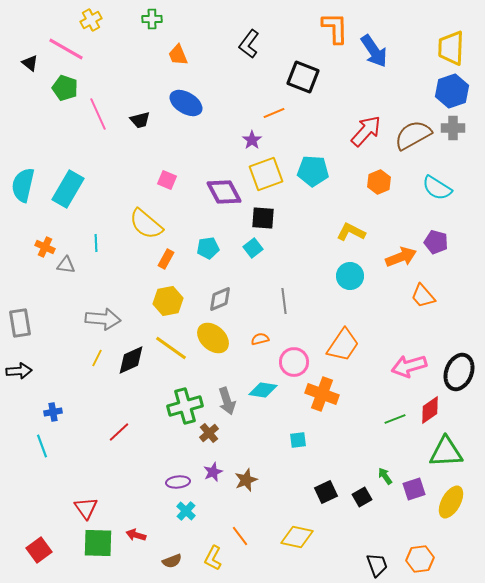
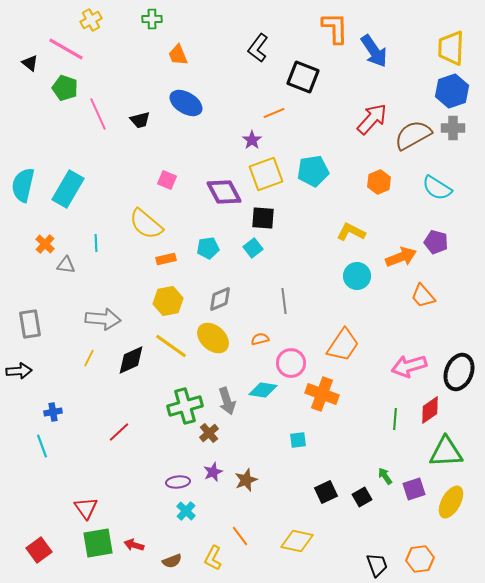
black L-shape at (249, 44): moved 9 px right, 4 px down
red arrow at (366, 131): moved 6 px right, 12 px up
cyan pentagon at (313, 171): rotated 12 degrees counterclockwise
orange cross at (45, 247): moved 3 px up; rotated 18 degrees clockwise
orange rectangle at (166, 259): rotated 48 degrees clockwise
cyan circle at (350, 276): moved 7 px right
gray rectangle at (20, 323): moved 10 px right, 1 px down
yellow line at (171, 348): moved 2 px up
yellow line at (97, 358): moved 8 px left
pink circle at (294, 362): moved 3 px left, 1 px down
green line at (395, 419): rotated 65 degrees counterclockwise
red arrow at (136, 535): moved 2 px left, 10 px down
yellow diamond at (297, 537): moved 4 px down
green square at (98, 543): rotated 12 degrees counterclockwise
